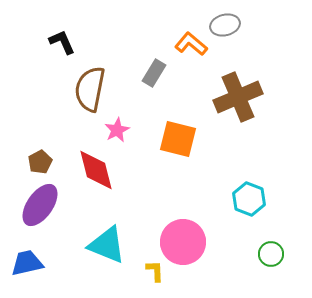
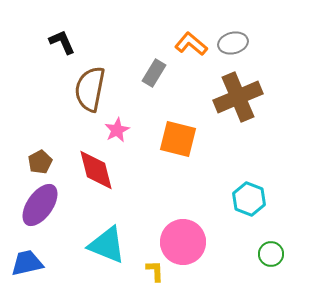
gray ellipse: moved 8 px right, 18 px down
